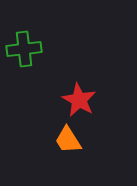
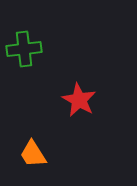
orange trapezoid: moved 35 px left, 14 px down
